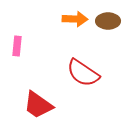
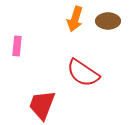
orange arrow: rotated 105 degrees clockwise
red trapezoid: moved 4 px right; rotated 76 degrees clockwise
